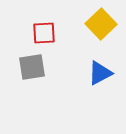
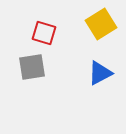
yellow square: rotated 12 degrees clockwise
red square: rotated 20 degrees clockwise
